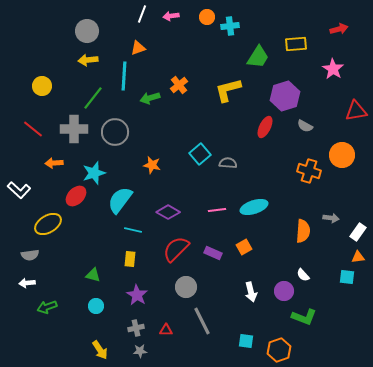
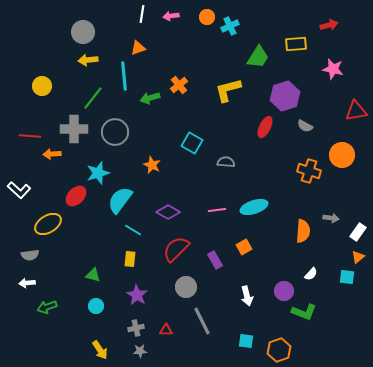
white line at (142, 14): rotated 12 degrees counterclockwise
cyan cross at (230, 26): rotated 18 degrees counterclockwise
red arrow at (339, 29): moved 10 px left, 4 px up
gray circle at (87, 31): moved 4 px left, 1 px down
pink star at (333, 69): rotated 20 degrees counterclockwise
cyan line at (124, 76): rotated 8 degrees counterclockwise
red line at (33, 129): moved 3 px left, 7 px down; rotated 35 degrees counterclockwise
cyan square at (200, 154): moved 8 px left, 11 px up; rotated 20 degrees counterclockwise
orange arrow at (54, 163): moved 2 px left, 9 px up
gray semicircle at (228, 163): moved 2 px left, 1 px up
orange star at (152, 165): rotated 12 degrees clockwise
cyan star at (94, 173): moved 4 px right
cyan line at (133, 230): rotated 18 degrees clockwise
purple rectangle at (213, 253): moved 2 px right, 7 px down; rotated 36 degrees clockwise
orange triangle at (358, 257): rotated 32 degrees counterclockwise
white semicircle at (303, 275): moved 8 px right, 1 px up; rotated 96 degrees counterclockwise
white arrow at (251, 292): moved 4 px left, 4 px down
green L-shape at (304, 317): moved 5 px up
